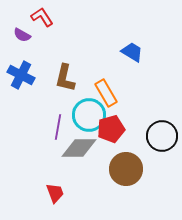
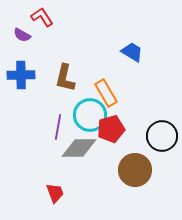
blue cross: rotated 28 degrees counterclockwise
cyan circle: moved 1 px right
brown circle: moved 9 px right, 1 px down
